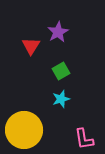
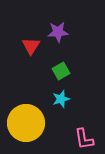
purple star: rotated 25 degrees clockwise
yellow circle: moved 2 px right, 7 px up
